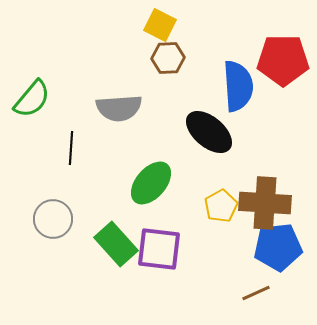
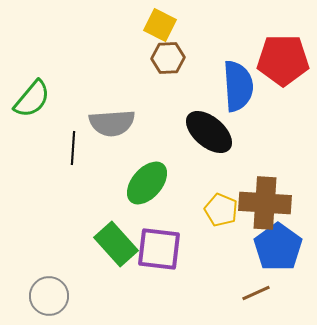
gray semicircle: moved 7 px left, 15 px down
black line: moved 2 px right
green ellipse: moved 4 px left
yellow pentagon: moved 4 px down; rotated 20 degrees counterclockwise
gray circle: moved 4 px left, 77 px down
blue pentagon: rotated 30 degrees counterclockwise
